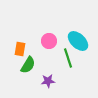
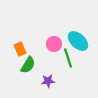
pink circle: moved 5 px right, 3 px down
orange rectangle: rotated 32 degrees counterclockwise
